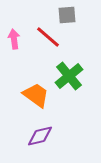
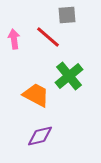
orange trapezoid: rotated 8 degrees counterclockwise
